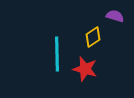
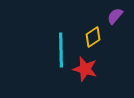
purple semicircle: rotated 66 degrees counterclockwise
cyan line: moved 4 px right, 4 px up
